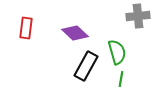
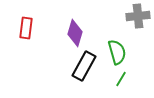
purple diamond: rotated 64 degrees clockwise
black rectangle: moved 2 px left
green line: rotated 21 degrees clockwise
